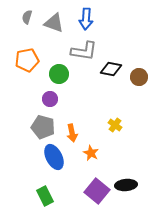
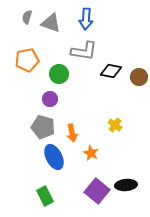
gray triangle: moved 3 px left
black diamond: moved 2 px down
